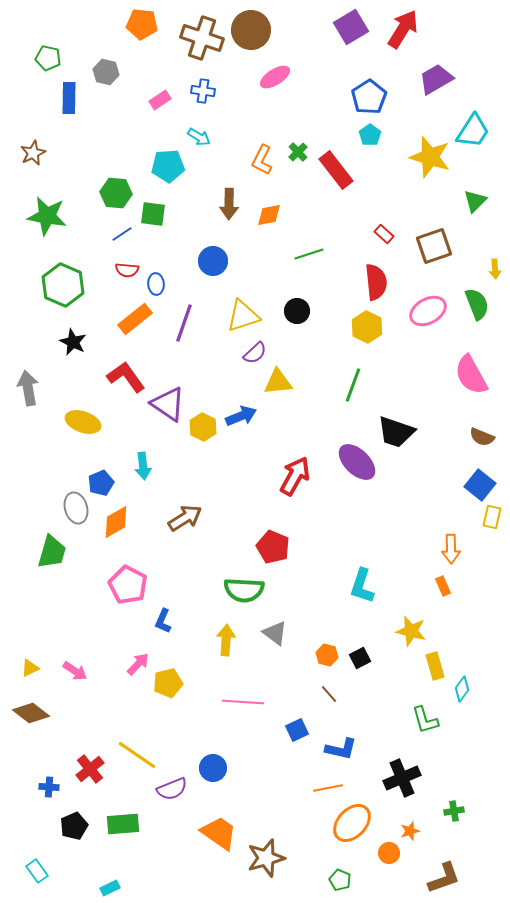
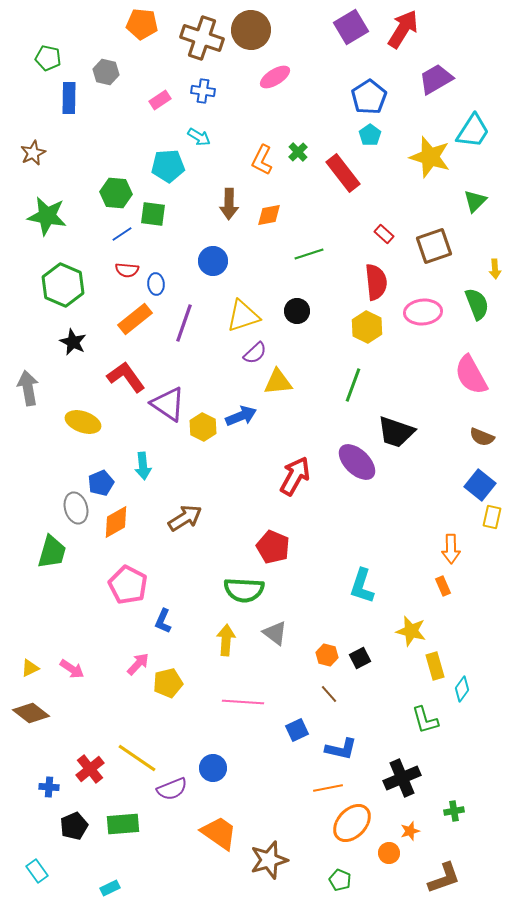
red rectangle at (336, 170): moved 7 px right, 3 px down
pink ellipse at (428, 311): moved 5 px left, 1 px down; rotated 24 degrees clockwise
pink arrow at (75, 671): moved 3 px left, 2 px up
yellow line at (137, 755): moved 3 px down
brown star at (266, 858): moved 3 px right, 2 px down
